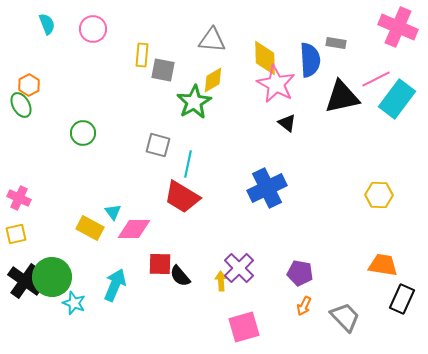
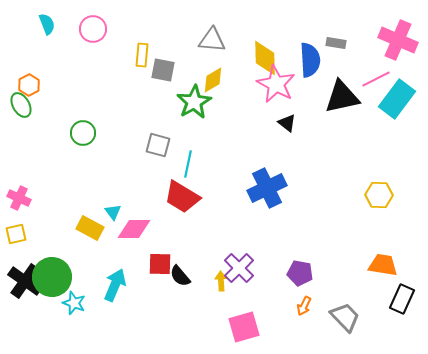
pink cross at (398, 27): moved 13 px down
